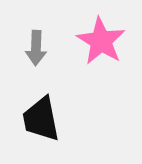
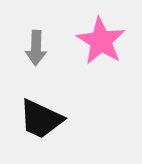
black trapezoid: rotated 54 degrees counterclockwise
